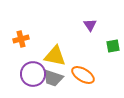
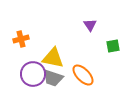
yellow triangle: moved 2 px left, 2 px down
orange ellipse: rotated 15 degrees clockwise
